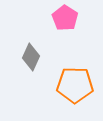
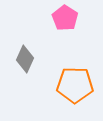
gray diamond: moved 6 px left, 2 px down
